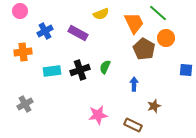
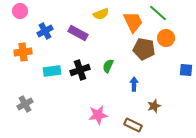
orange trapezoid: moved 1 px left, 1 px up
brown pentagon: rotated 20 degrees counterclockwise
green semicircle: moved 3 px right, 1 px up
